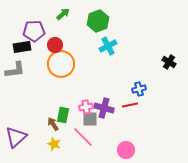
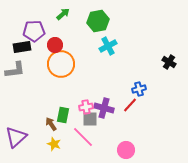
green hexagon: rotated 10 degrees clockwise
red line: rotated 35 degrees counterclockwise
brown arrow: moved 2 px left
